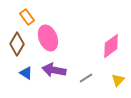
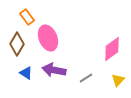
pink diamond: moved 1 px right, 3 px down
